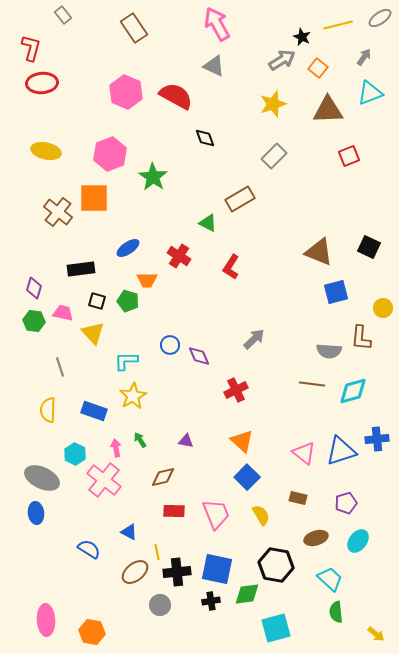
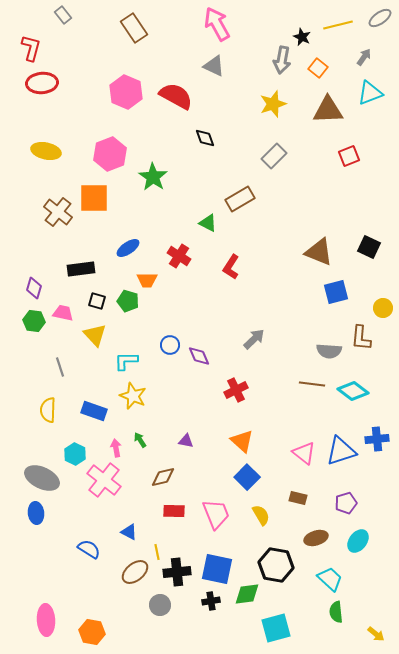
gray arrow at (282, 60): rotated 132 degrees clockwise
yellow triangle at (93, 333): moved 2 px right, 2 px down
cyan diamond at (353, 391): rotated 52 degrees clockwise
yellow star at (133, 396): rotated 20 degrees counterclockwise
